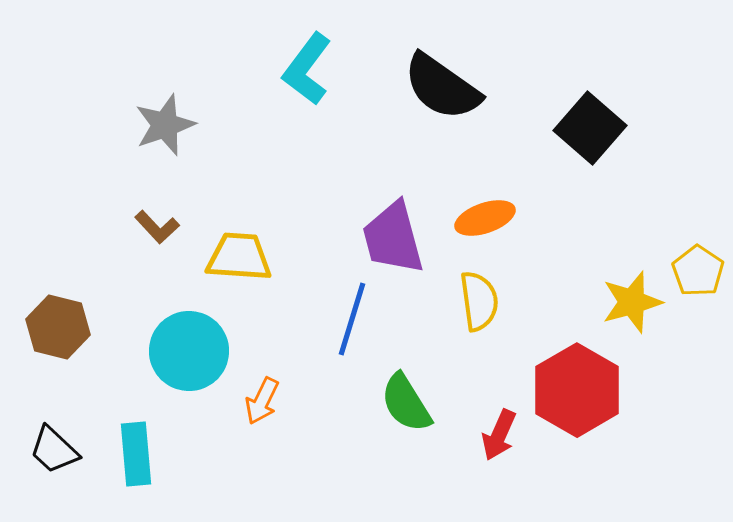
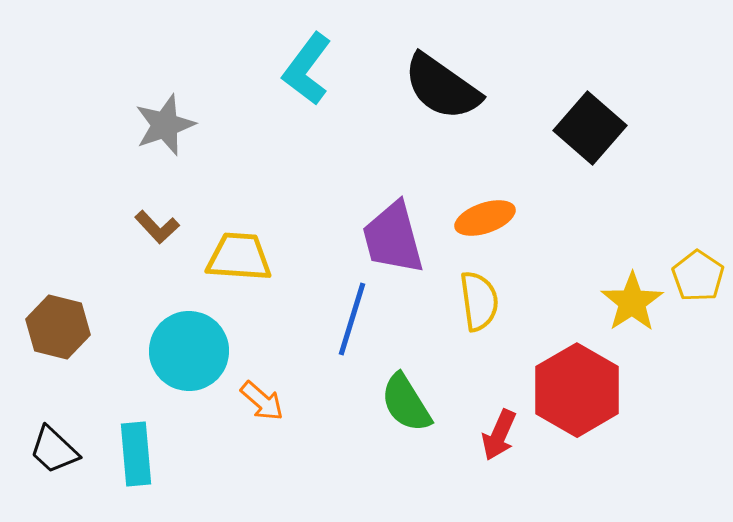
yellow pentagon: moved 5 px down
yellow star: rotated 18 degrees counterclockwise
orange arrow: rotated 75 degrees counterclockwise
